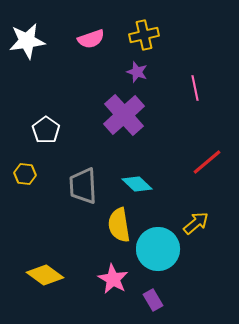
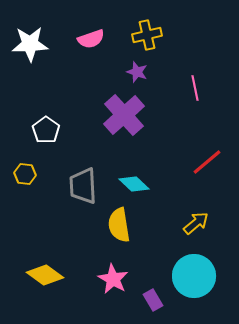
yellow cross: moved 3 px right
white star: moved 3 px right, 3 px down; rotated 6 degrees clockwise
cyan diamond: moved 3 px left
cyan circle: moved 36 px right, 27 px down
